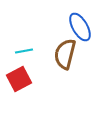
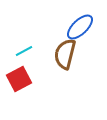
blue ellipse: rotated 76 degrees clockwise
cyan line: rotated 18 degrees counterclockwise
